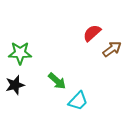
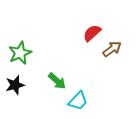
green star: rotated 25 degrees counterclockwise
